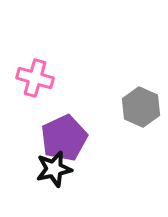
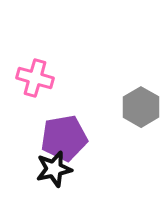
gray hexagon: rotated 6 degrees clockwise
purple pentagon: rotated 15 degrees clockwise
